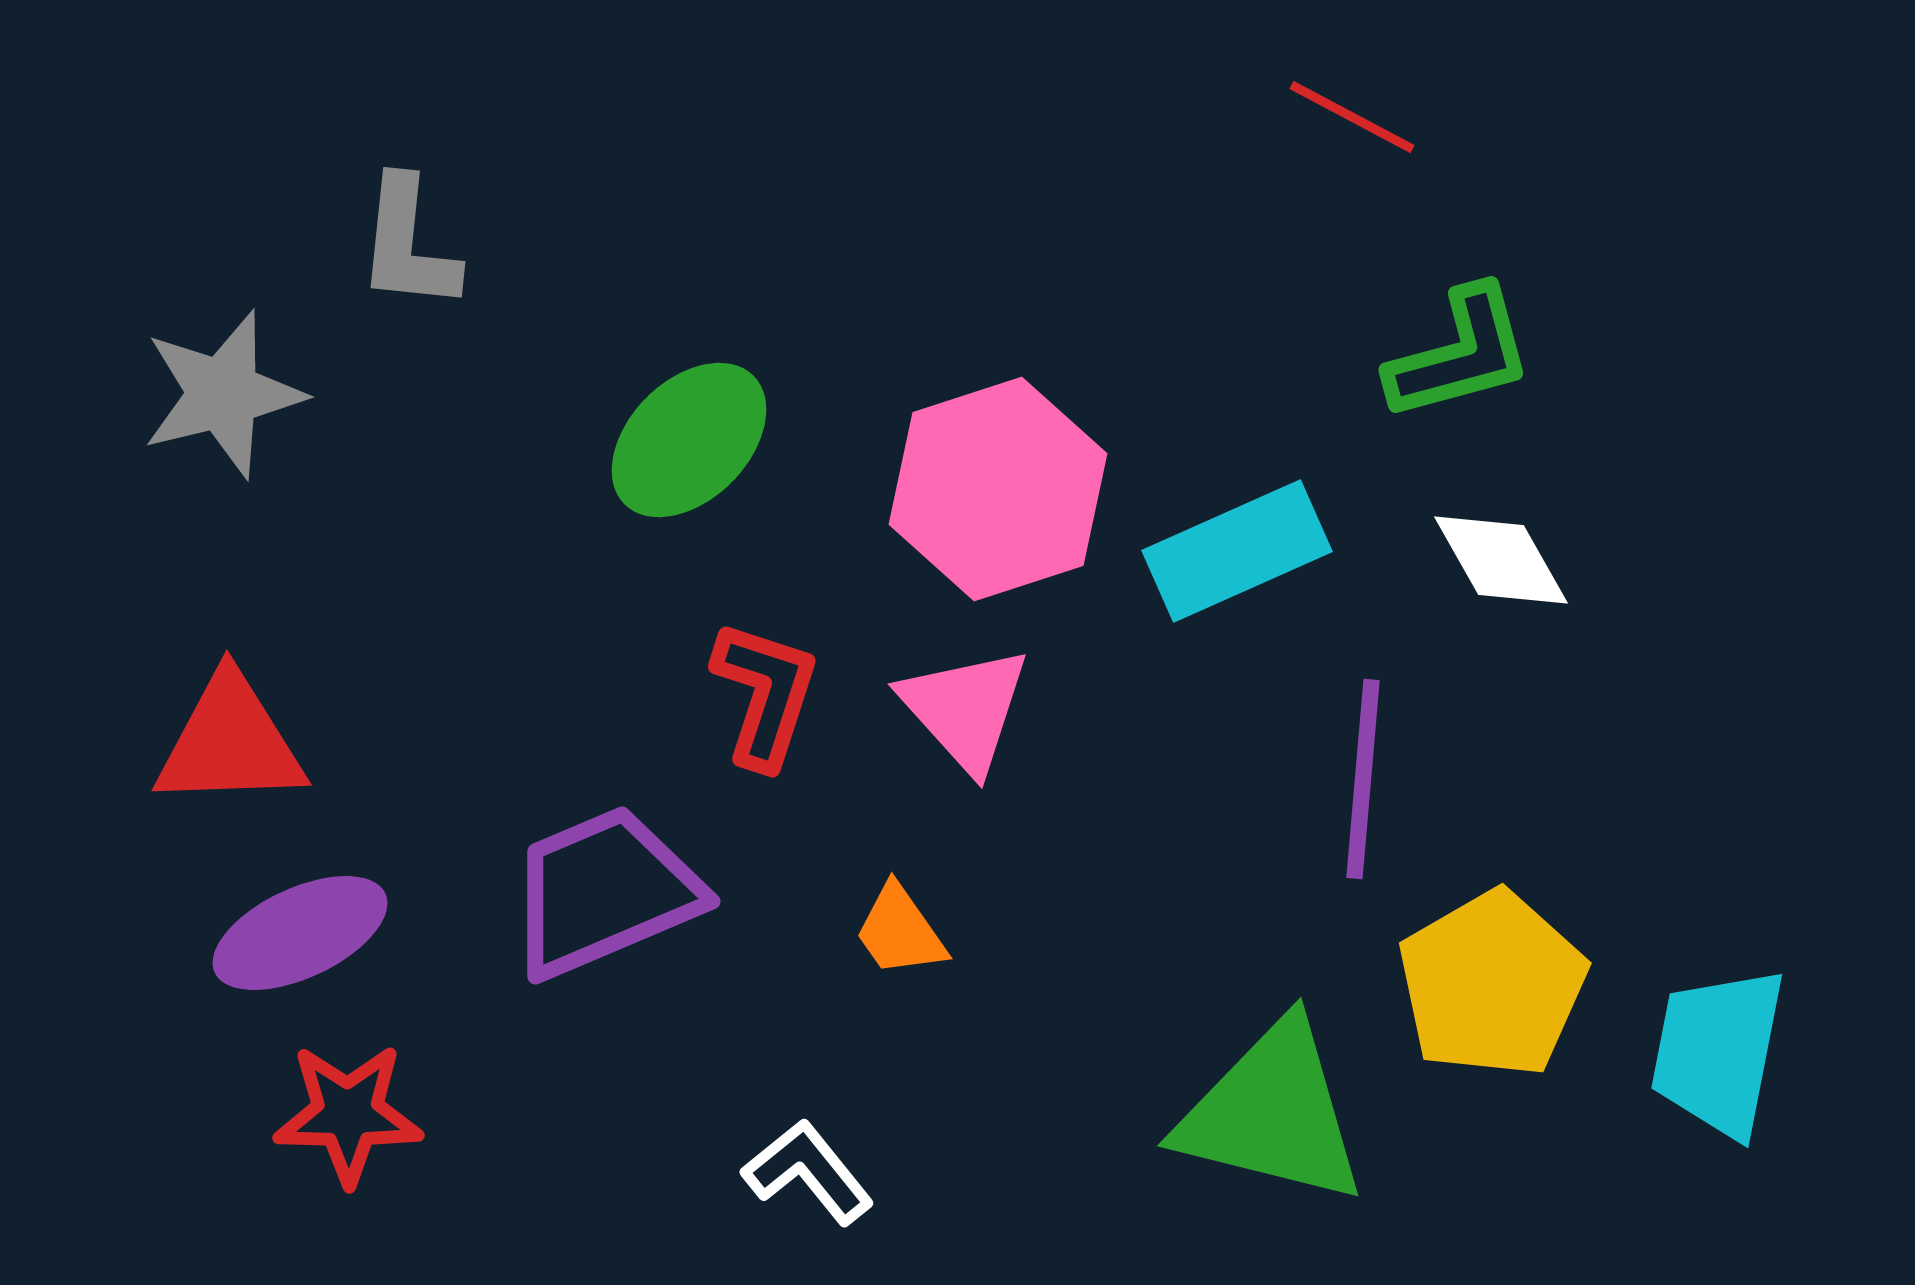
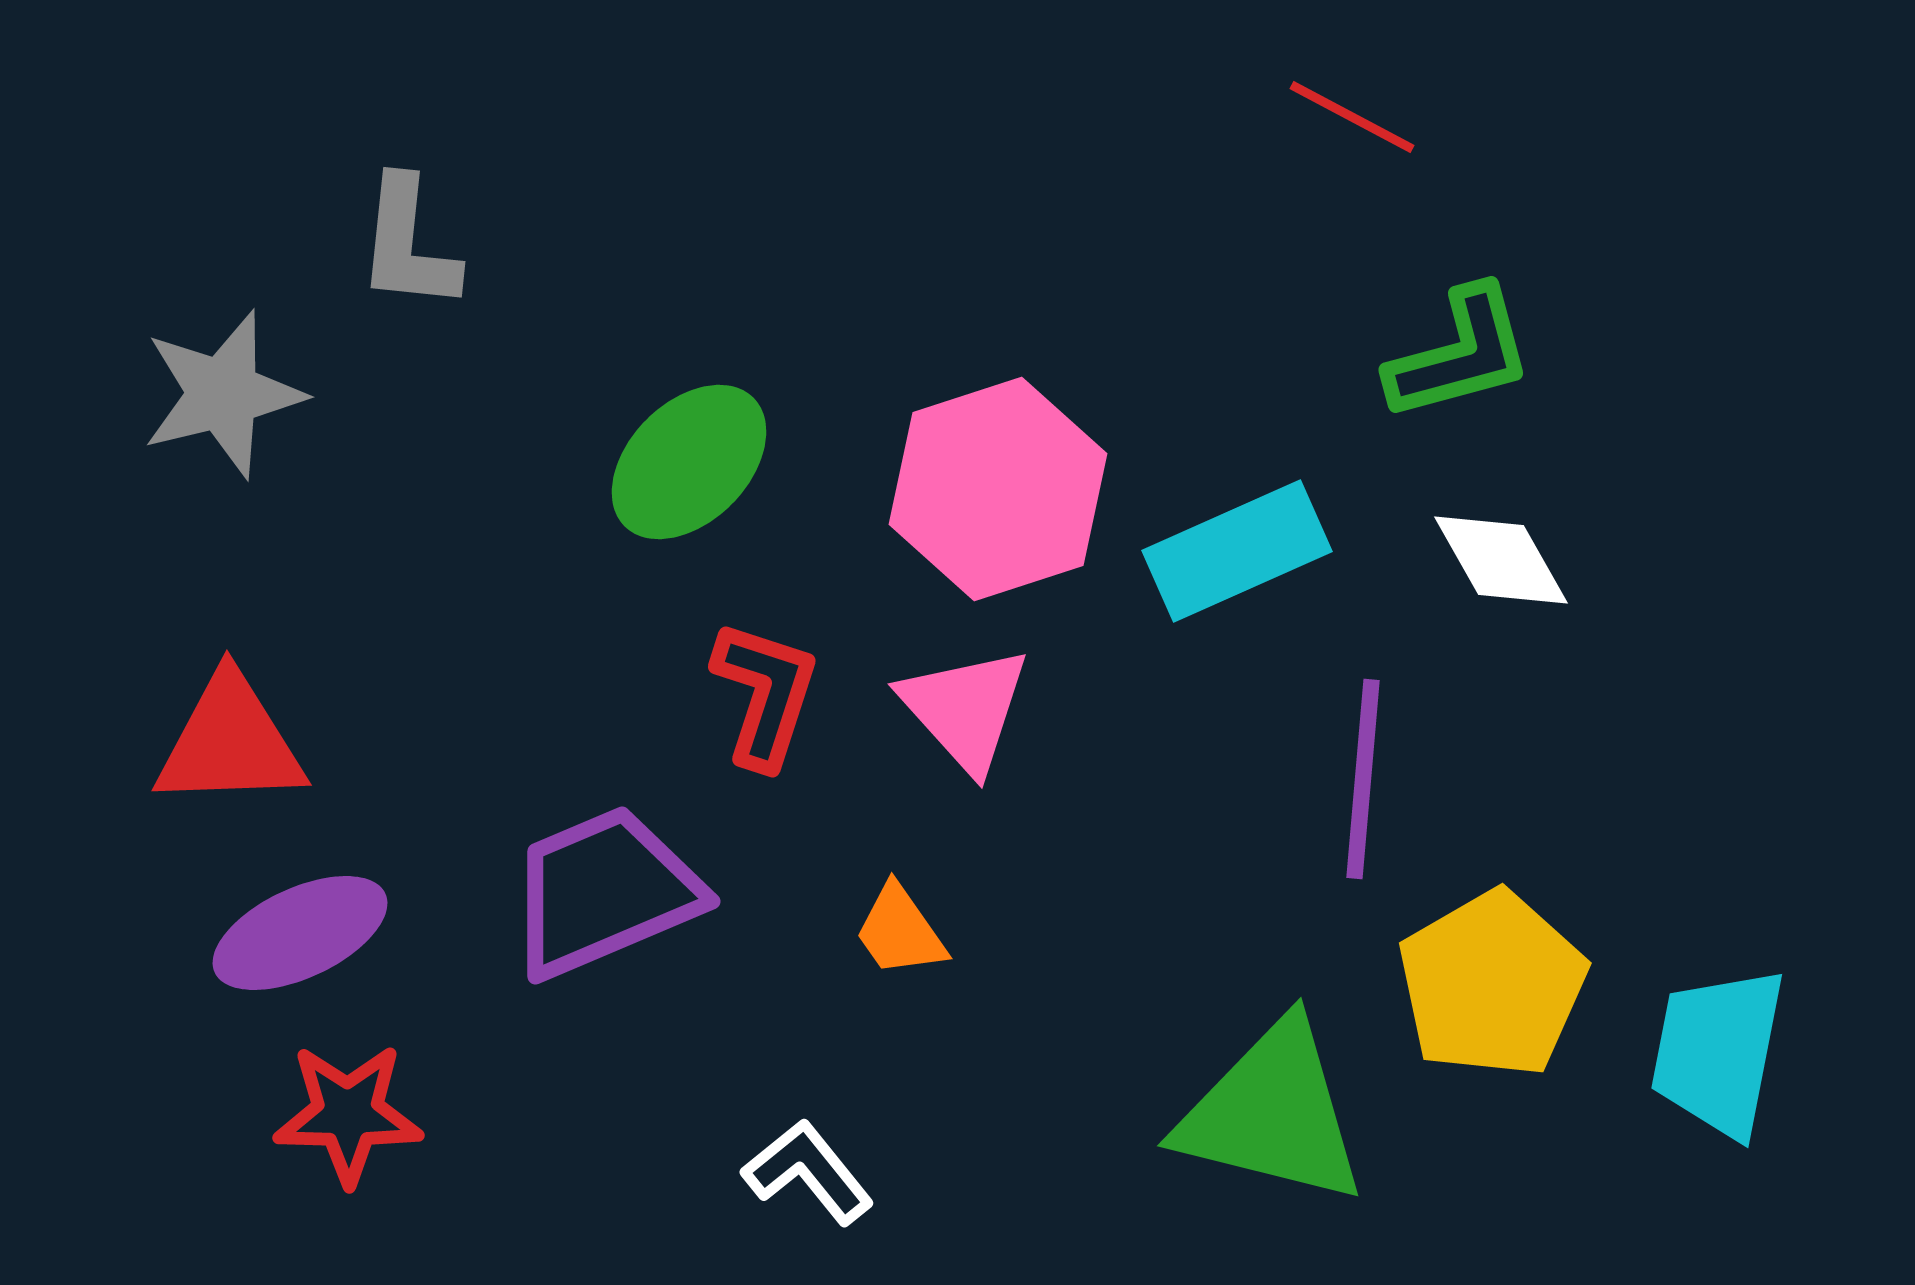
green ellipse: moved 22 px down
